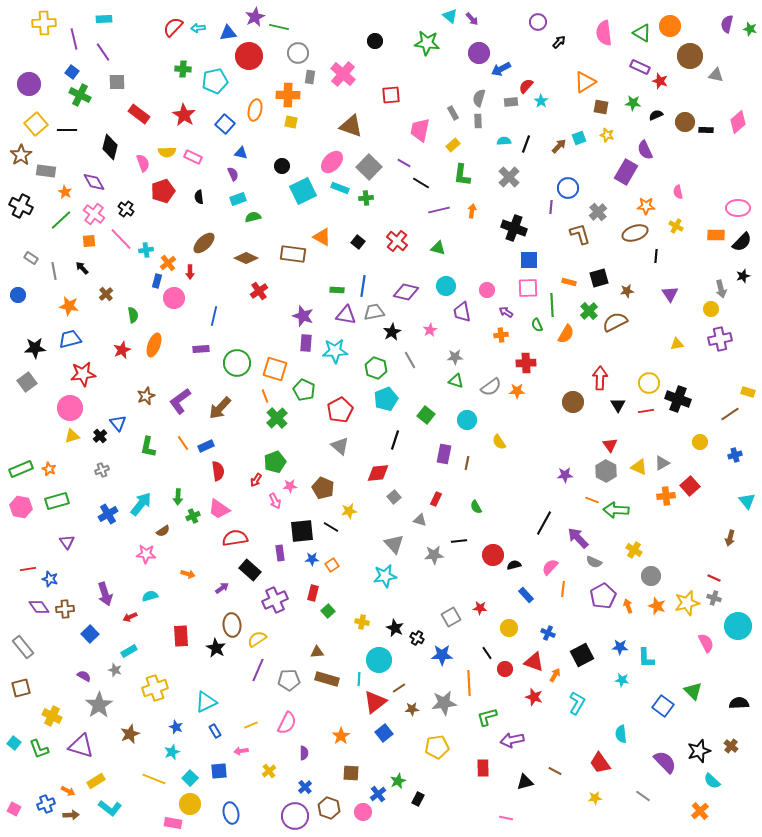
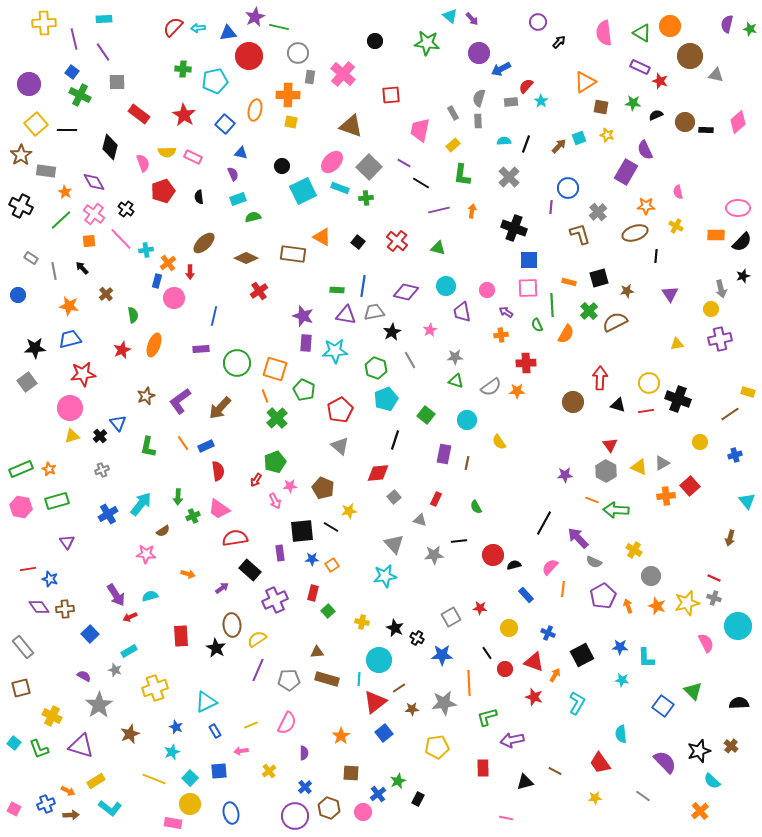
black triangle at (618, 405): rotated 42 degrees counterclockwise
purple arrow at (105, 594): moved 11 px right, 1 px down; rotated 15 degrees counterclockwise
